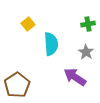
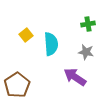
yellow square: moved 2 px left, 11 px down
gray star: rotated 21 degrees counterclockwise
